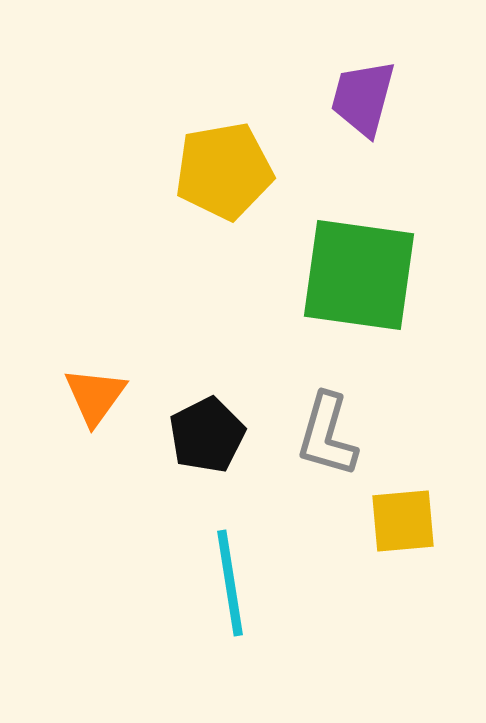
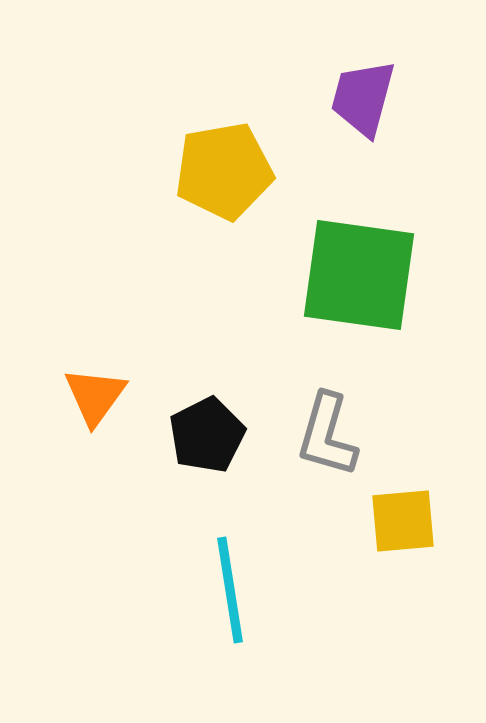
cyan line: moved 7 px down
